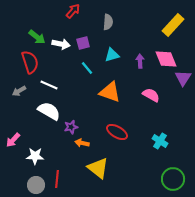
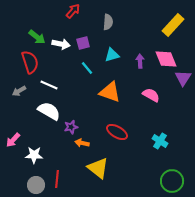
white star: moved 1 px left, 1 px up
green circle: moved 1 px left, 2 px down
